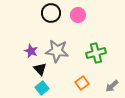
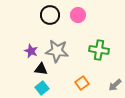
black circle: moved 1 px left, 2 px down
green cross: moved 3 px right, 3 px up; rotated 24 degrees clockwise
black triangle: moved 1 px right; rotated 40 degrees counterclockwise
gray arrow: moved 3 px right, 1 px up
